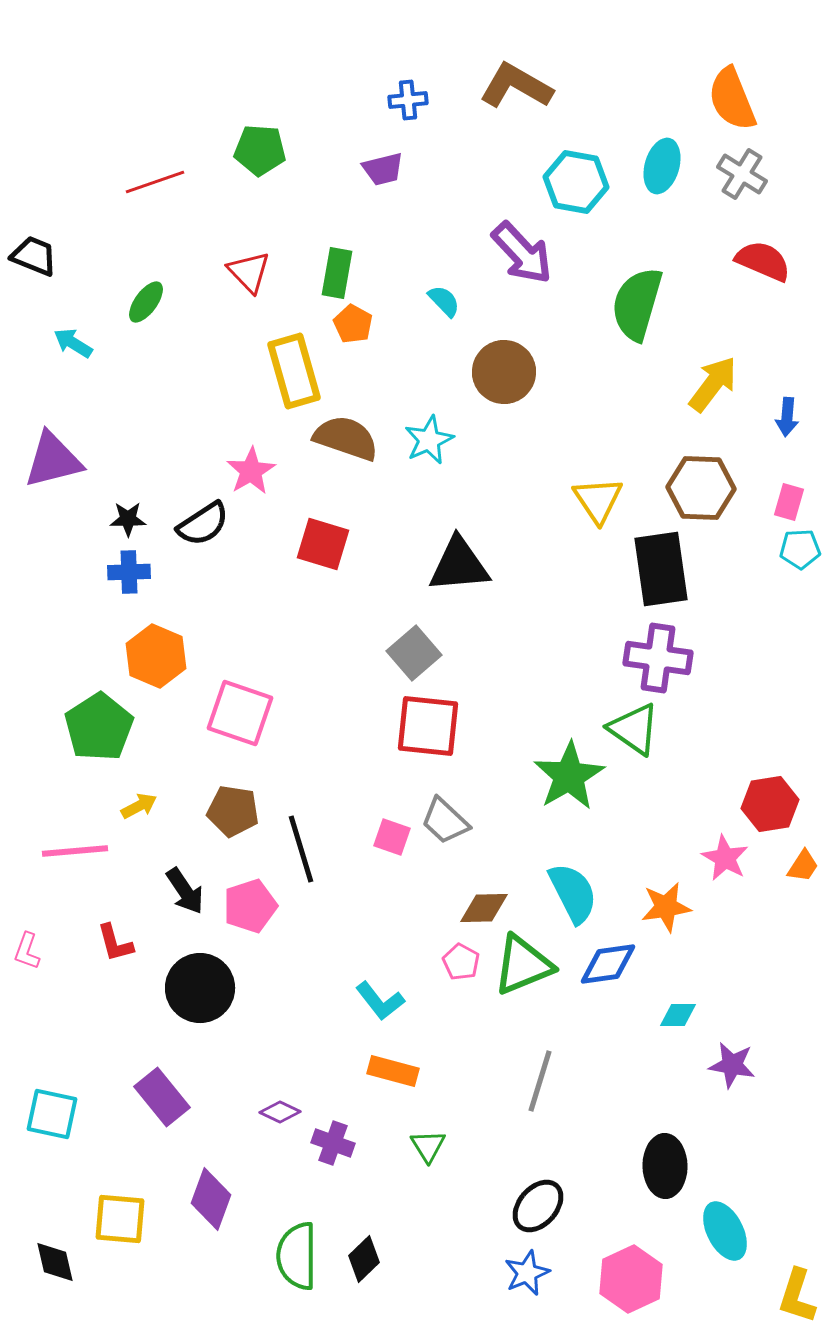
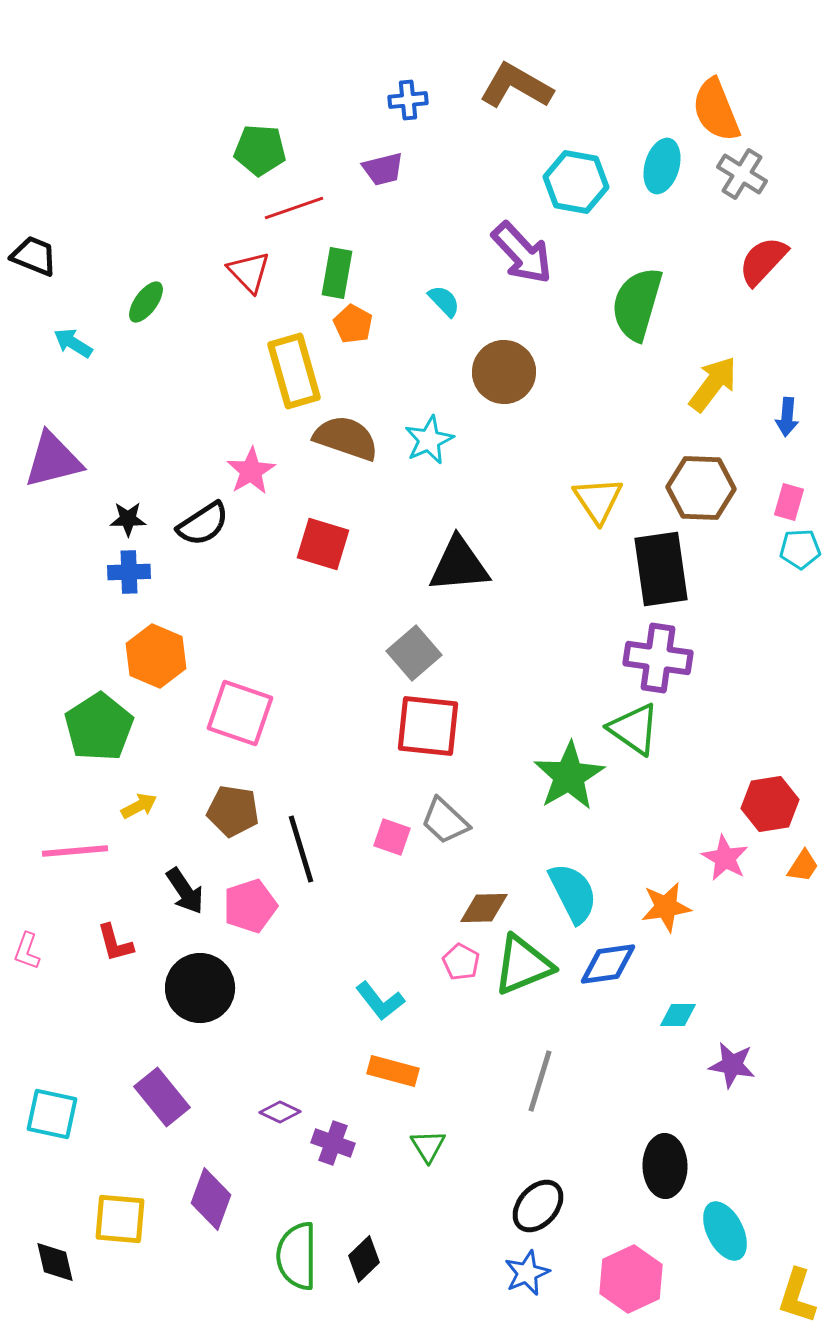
orange semicircle at (732, 99): moved 16 px left, 11 px down
red line at (155, 182): moved 139 px right, 26 px down
red semicircle at (763, 261): rotated 70 degrees counterclockwise
